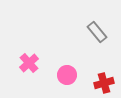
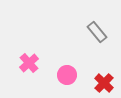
red cross: rotated 30 degrees counterclockwise
